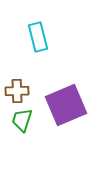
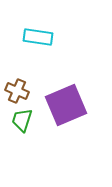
cyan rectangle: rotated 68 degrees counterclockwise
brown cross: rotated 25 degrees clockwise
